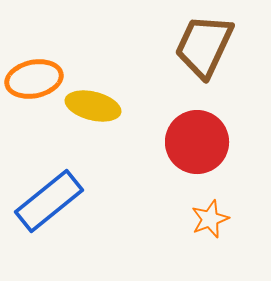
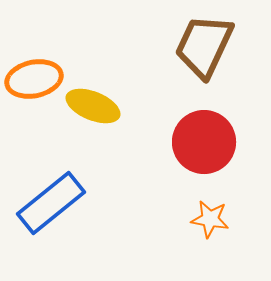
yellow ellipse: rotated 8 degrees clockwise
red circle: moved 7 px right
blue rectangle: moved 2 px right, 2 px down
orange star: rotated 30 degrees clockwise
